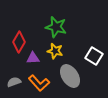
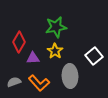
green star: rotated 25 degrees counterclockwise
yellow star: rotated 21 degrees clockwise
white square: rotated 18 degrees clockwise
gray ellipse: rotated 30 degrees clockwise
